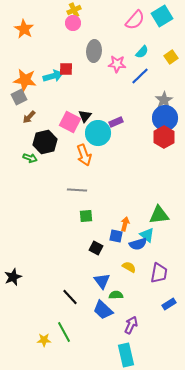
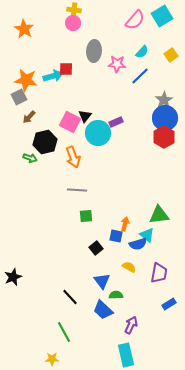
yellow cross at (74, 10): rotated 32 degrees clockwise
yellow square at (171, 57): moved 2 px up
orange star at (25, 80): moved 1 px right
orange arrow at (84, 155): moved 11 px left, 2 px down
black square at (96, 248): rotated 24 degrees clockwise
yellow star at (44, 340): moved 8 px right, 19 px down
